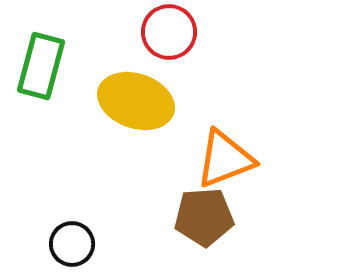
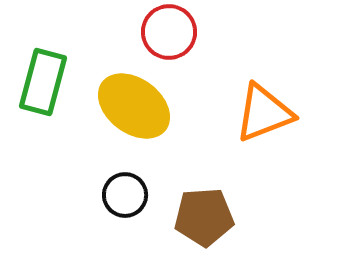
green rectangle: moved 2 px right, 16 px down
yellow ellipse: moved 2 px left, 5 px down; rotated 18 degrees clockwise
orange triangle: moved 39 px right, 46 px up
black circle: moved 53 px right, 49 px up
